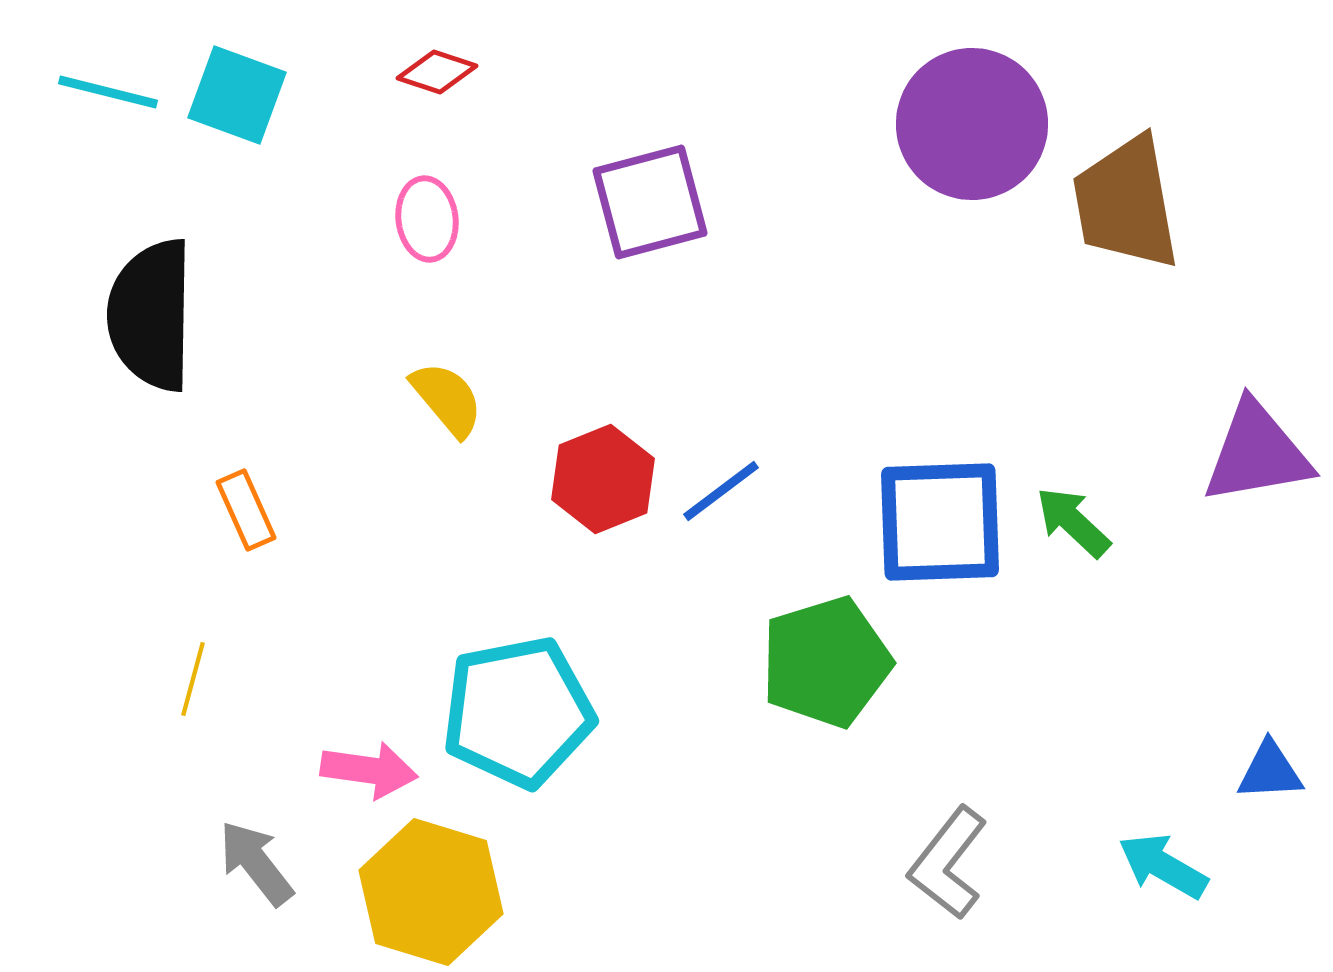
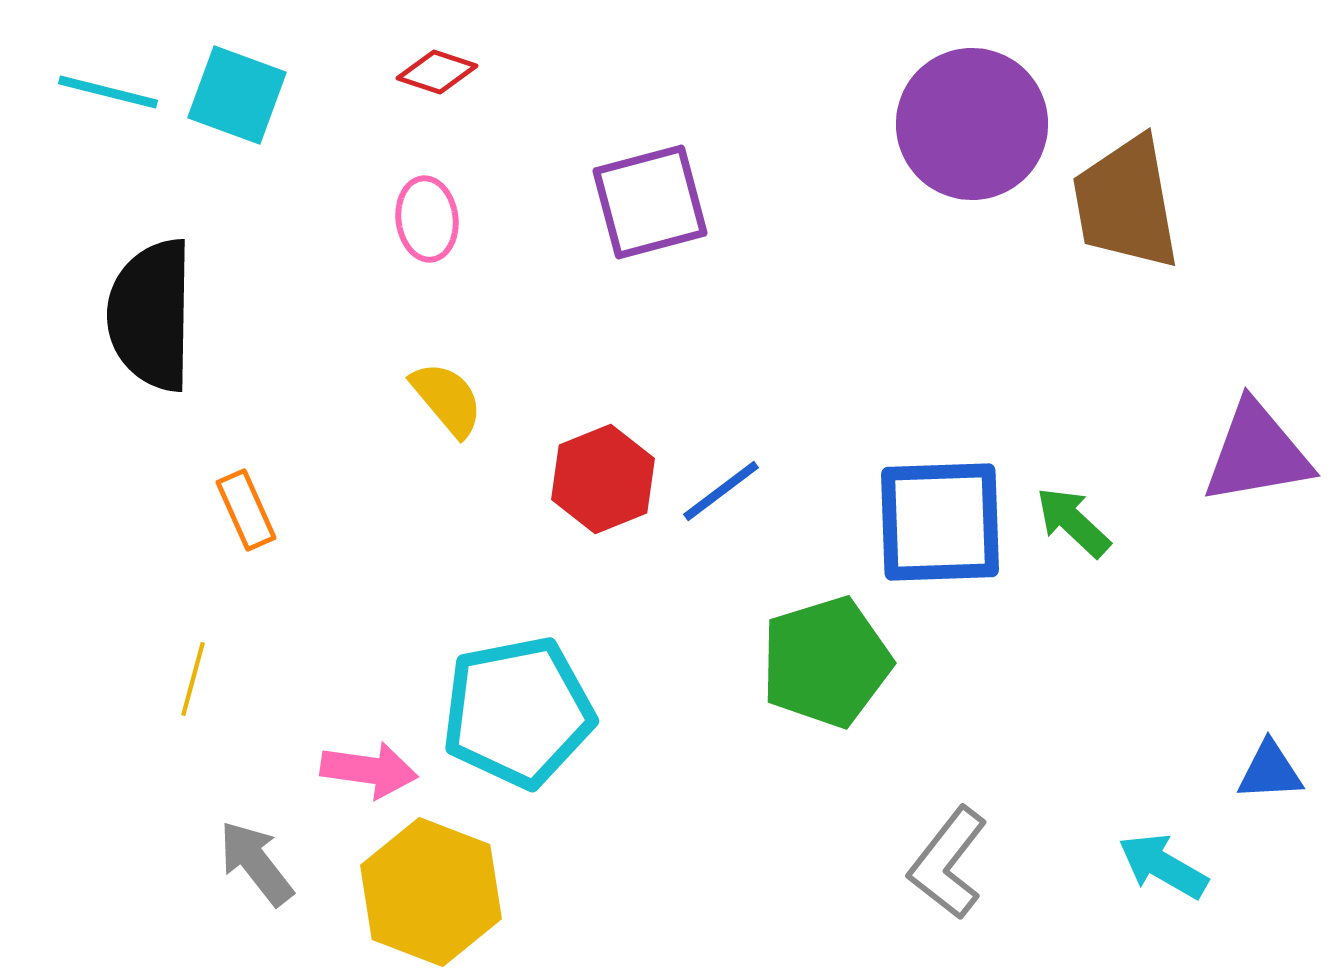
yellow hexagon: rotated 4 degrees clockwise
